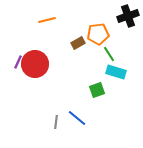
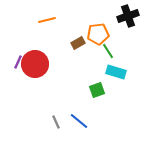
green line: moved 1 px left, 3 px up
blue line: moved 2 px right, 3 px down
gray line: rotated 32 degrees counterclockwise
